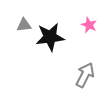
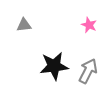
black star: moved 4 px right, 29 px down
gray arrow: moved 3 px right, 4 px up
